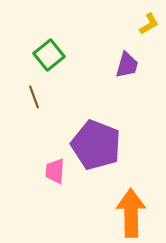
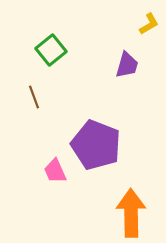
green square: moved 2 px right, 5 px up
pink trapezoid: rotated 28 degrees counterclockwise
